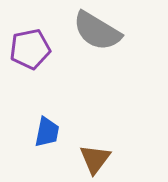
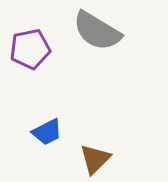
blue trapezoid: rotated 52 degrees clockwise
brown triangle: rotated 8 degrees clockwise
